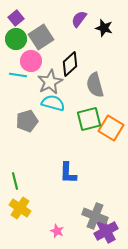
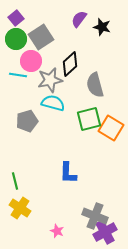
black star: moved 2 px left, 1 px up
gray star: moved 2 px up; rotated 15 degrees clockwise
purple cross: moved 1 px left, 1 px down
